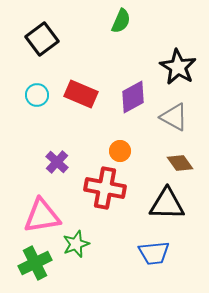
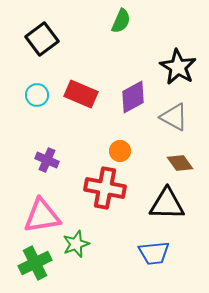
purple cross: moved 10 px left, 2 px up; rotated 20 degrees counterclockwise
